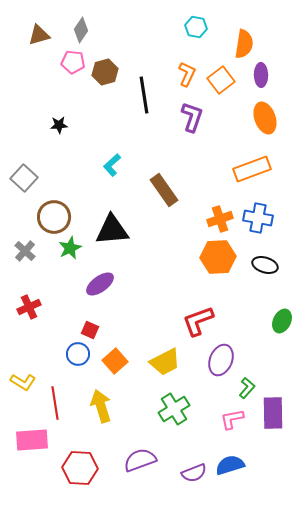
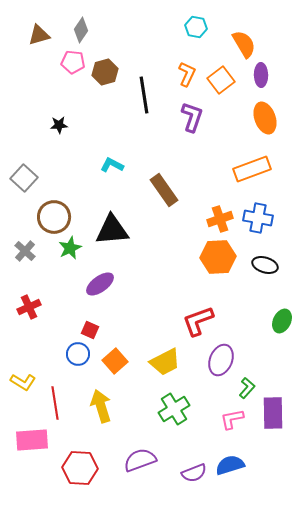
orange semicircle at (244, 44): rotated 40 degrees counterclockwise
cyan L-shape at (112, 165): rotated 70 degrees clockwise
